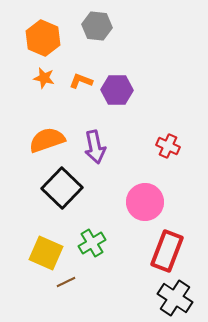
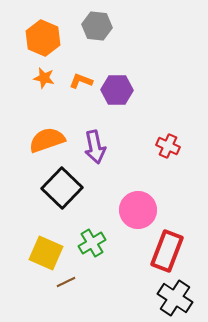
pink circle: moved 7 px left, 8 px down
